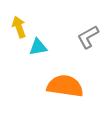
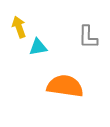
gray L-shape: rotated 60 degrees counterclockwise
